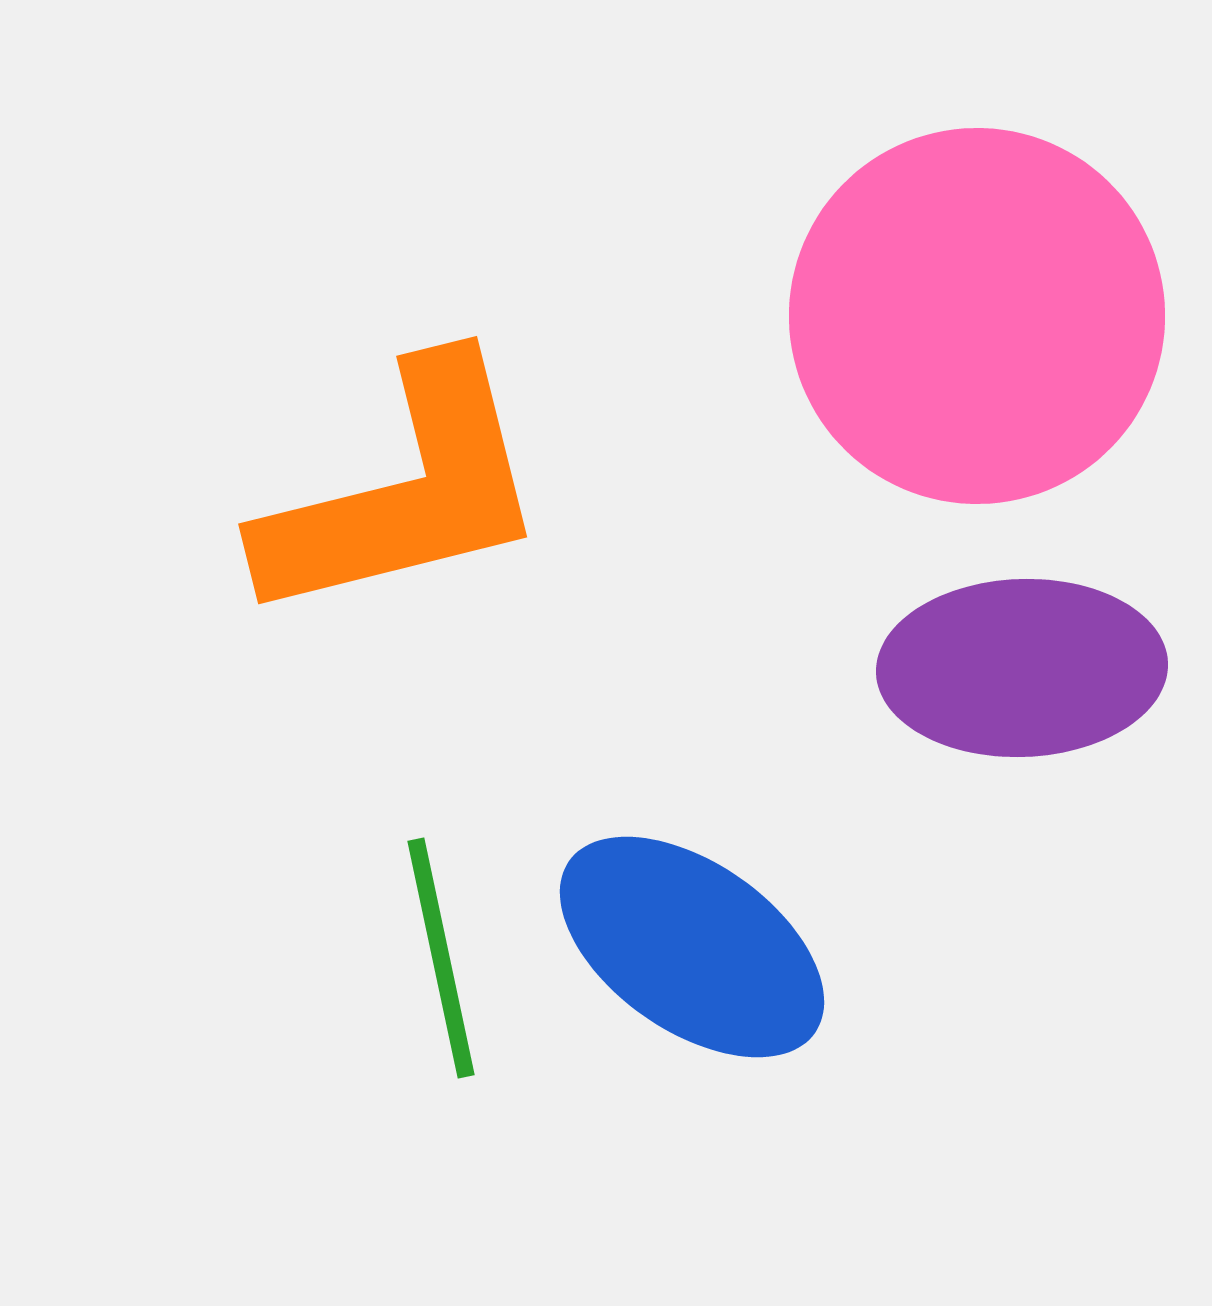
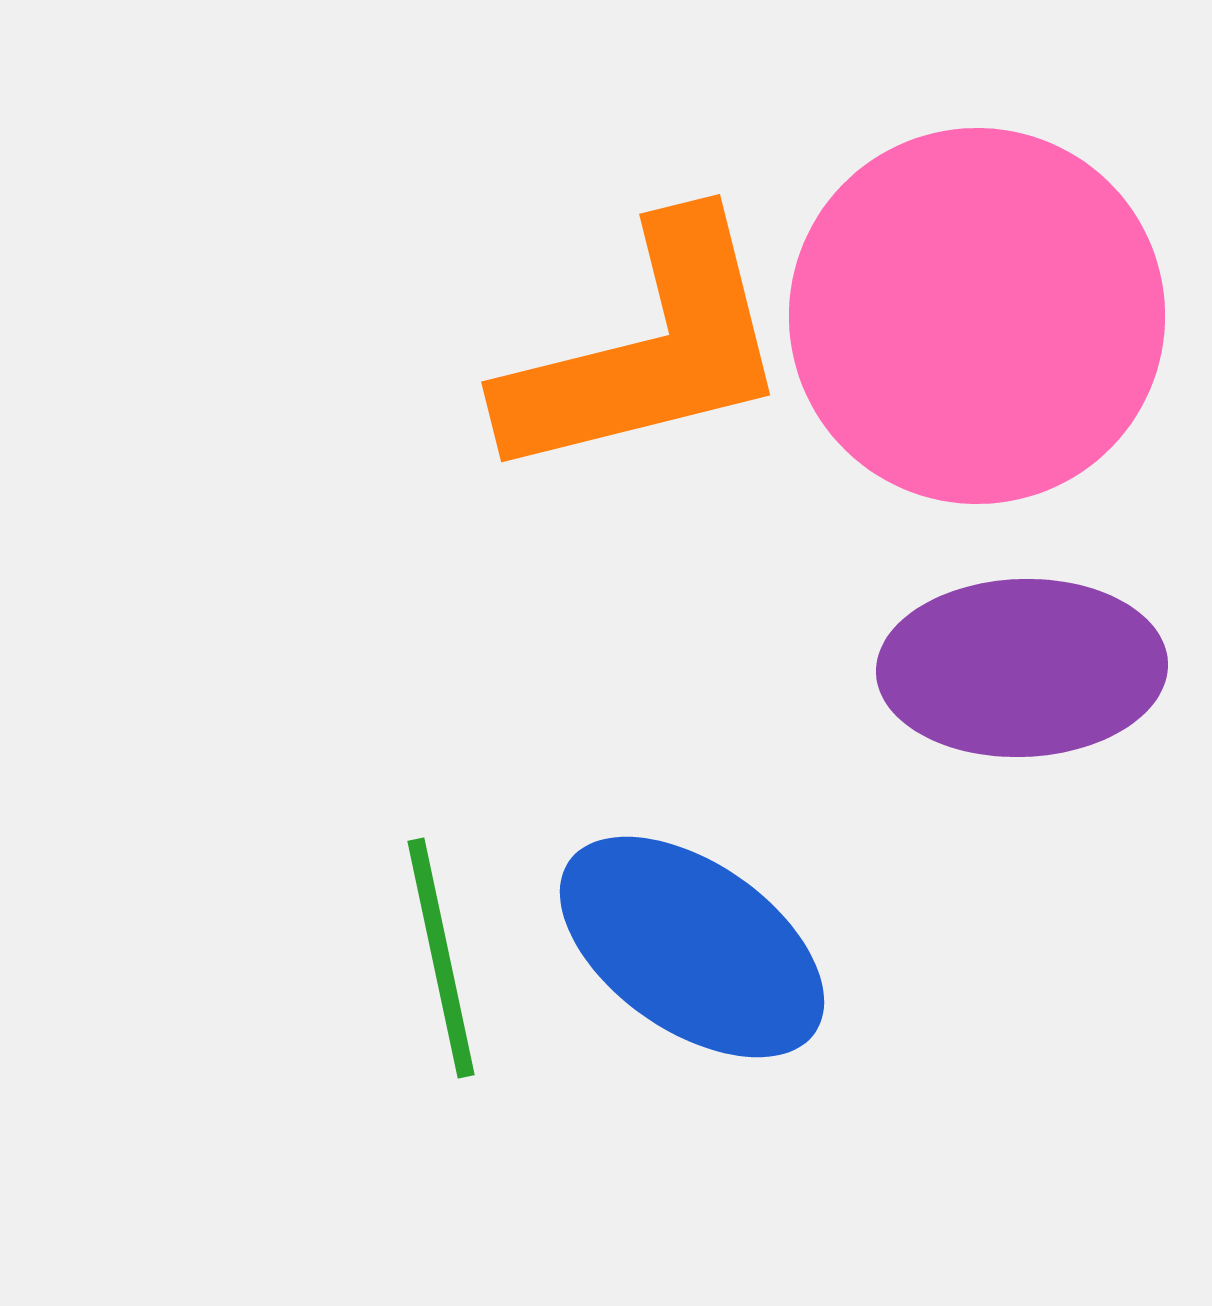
orange L-shape: moved 243 px right, 142 px up
